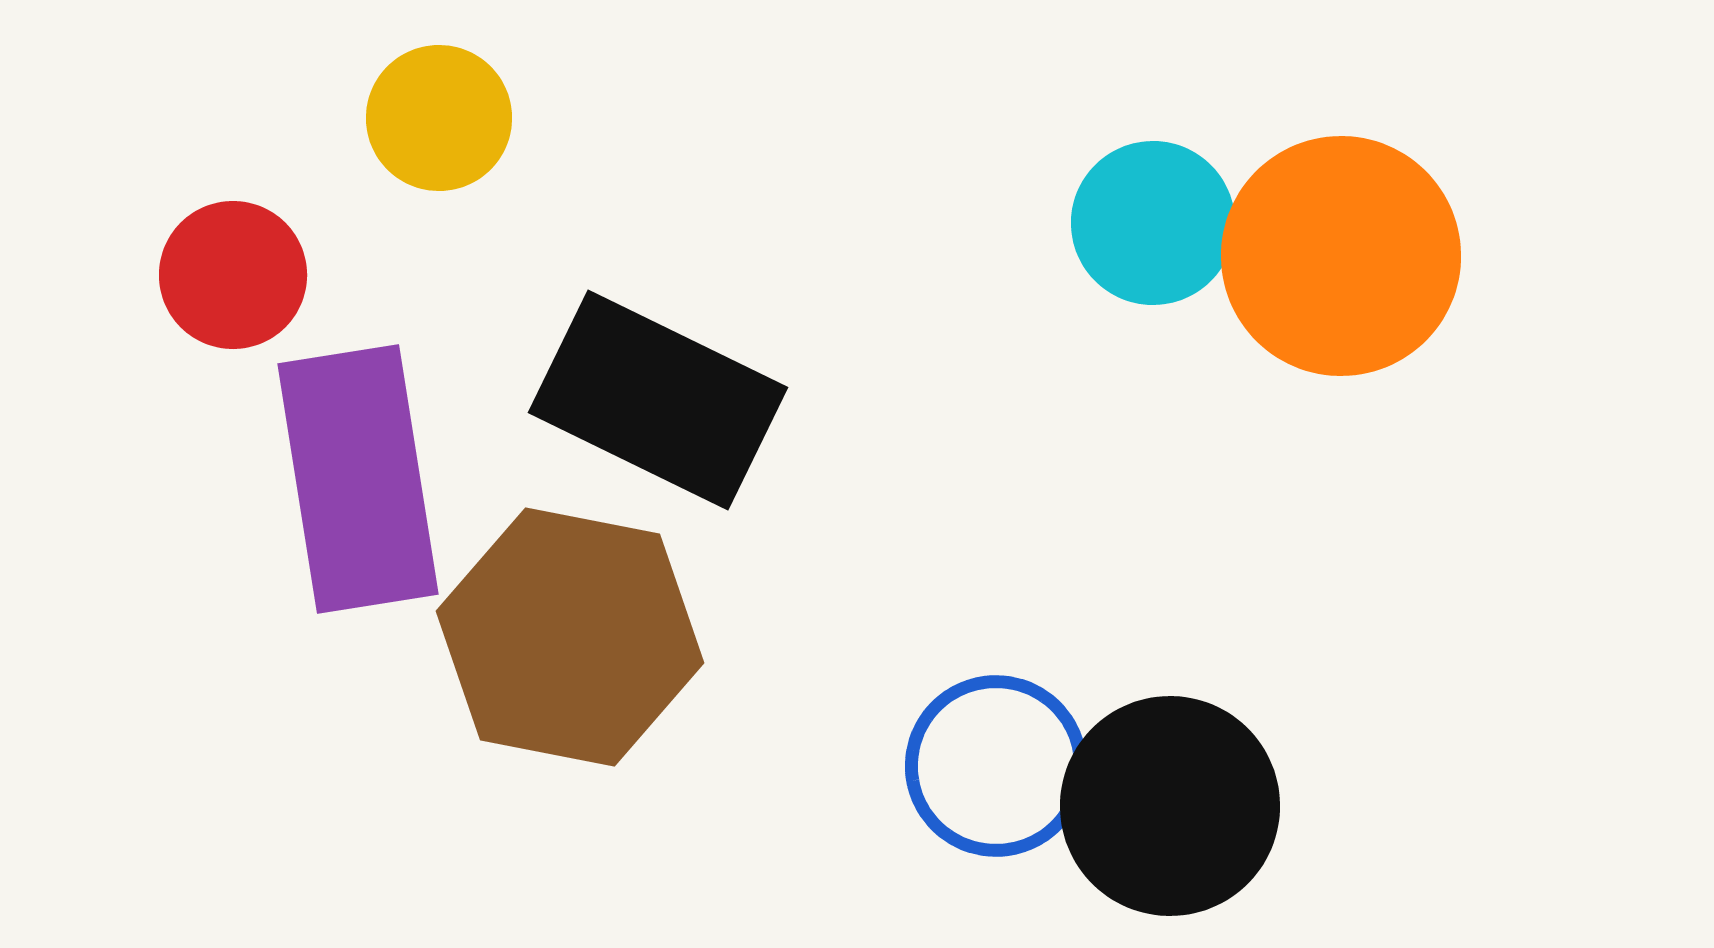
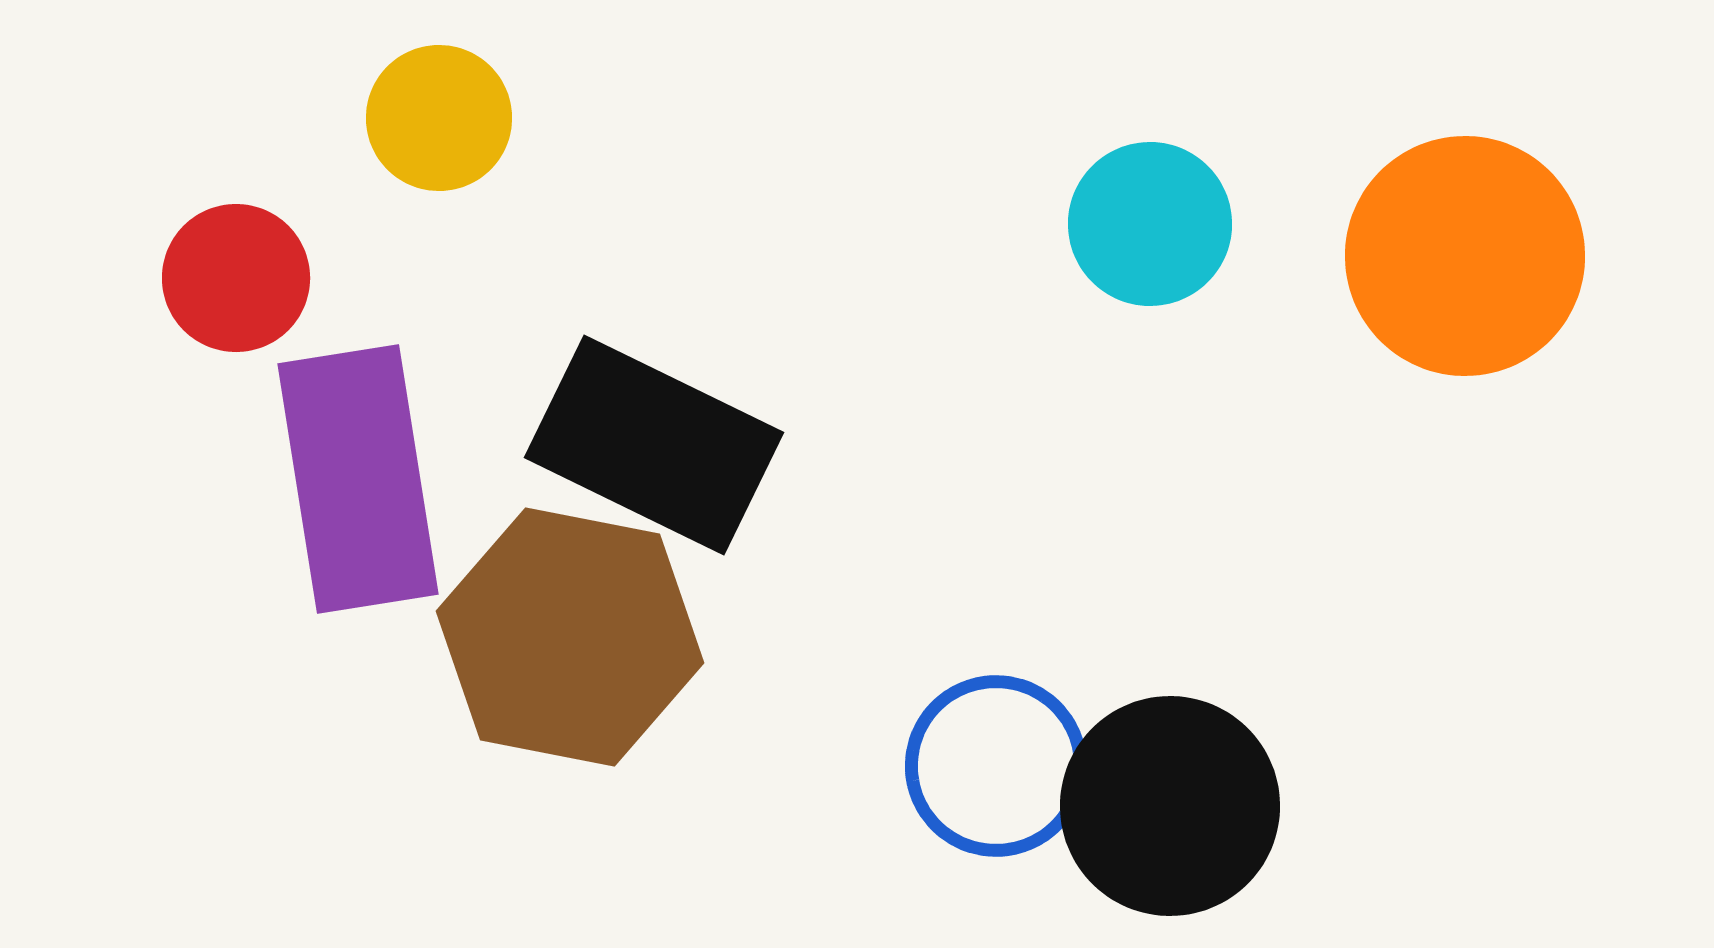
cyan circle: moved 3 px left, 1 px down
orange circle: moved 124 px right
red circle: moved 3 px right, 3 px down
black rectangle: moved 4 px left, 45 px down
